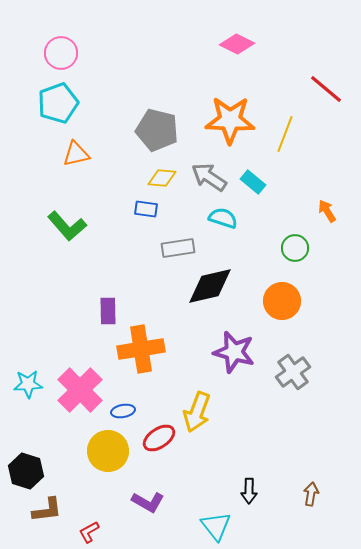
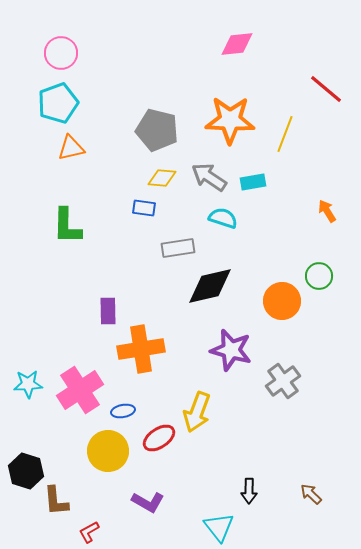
pink diamond: rotated 32 degrees counterclockwise
orange triangle: moved 5 px left, 6 px up
cyan rectangle: rotated 50 degrees counterclockwise
blue rectangle: moved 2 px left, 1 px up
green L-shape: rotated 42 degrees clockwise
green circle: moved 24 px right, 28 px down
purple star: moved 3 px left, 2 px up
gray cross: moved 10 px left, 9 px down
pink cross: rotated 12 degrees clockwise
brown arrow: rotated 55 degrees counterclockwise
brown L-shape: moved 9 px right, 9 px up; rotated 92 degrees clockwise
cyan triangle: moved 3 px right, 1 px down
